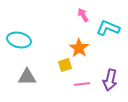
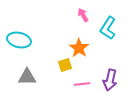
cyan L-shape: rotated 80 degrees counterclockwise
